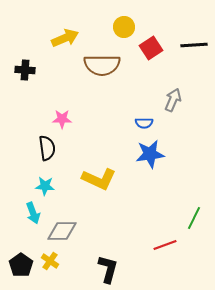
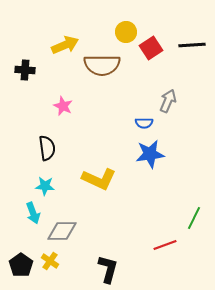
yellow circle: moved 2 px right, 5 px down
yellow arrow: moved 7 px down
black line: moved 2 px left
gray arrow: moved 5 px left, 1 px down
pink star: moved 1 px right, 13 px up; rotated 24 degrees clockwise
